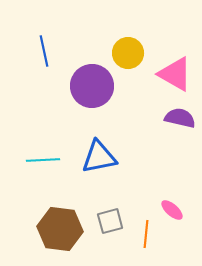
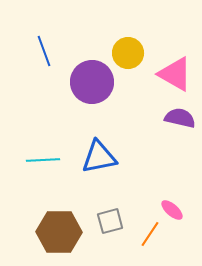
blue line: rotated 8 degrees counterclockwise
purple circle: moved 4 px up
brown hexagon: moved 1 px left, 3 px down; rotated 6 degrees counterclockwise
orange line: moved 4 px right; rotated 28 degrees clockwise
